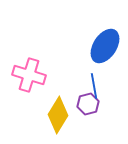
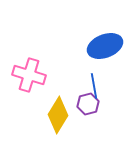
blue ellipse: rotated 36 degrees clockwise
